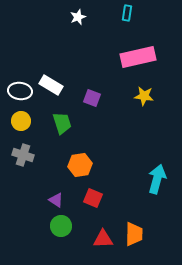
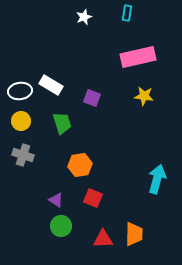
white star: moved 6 px right
white ellipse: rotated 15 degrees counterclockwise
